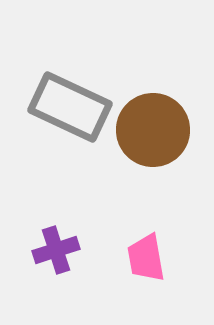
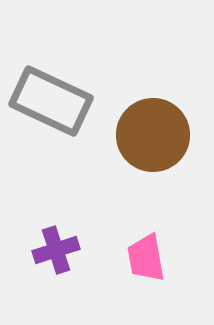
gray rectangle: moved 19 px left, 6 px up
brown circle: moved 5 px down
